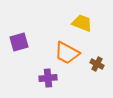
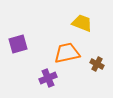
purple square: moved 1 px left, 2 px down
orange trapezoid: rotated 140 degrees clockwise
purple cross: rotated 18 degrees counterclockwise
